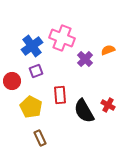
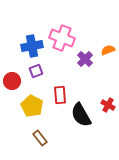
blue cross: rotated 25 degrees clockwise
yellow pentagon: moved 1 px right, 1 px up
black semicircle: moved 3 px left, 4 px down
brown rectangle: rotated 14 degrees counterclockwise
